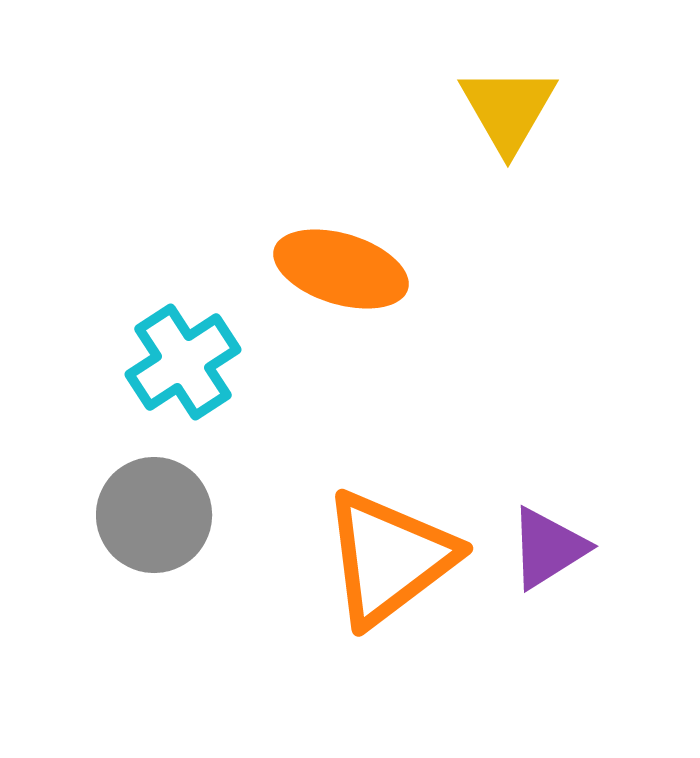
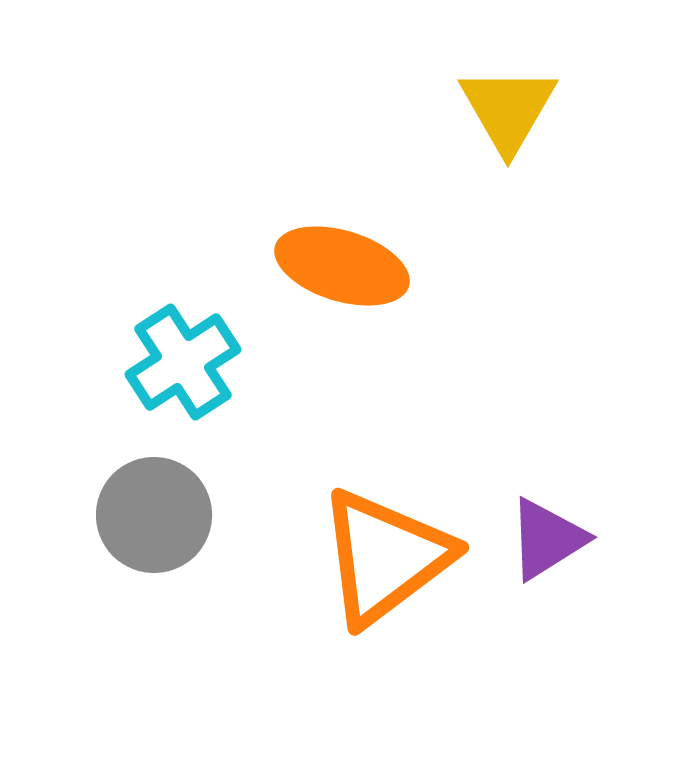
orange ellipse: moved 1 px right, 3 px up
purple triangle: moved 1 px left, 9 px up
orange triangle: moved 4 px left, 1 px up
